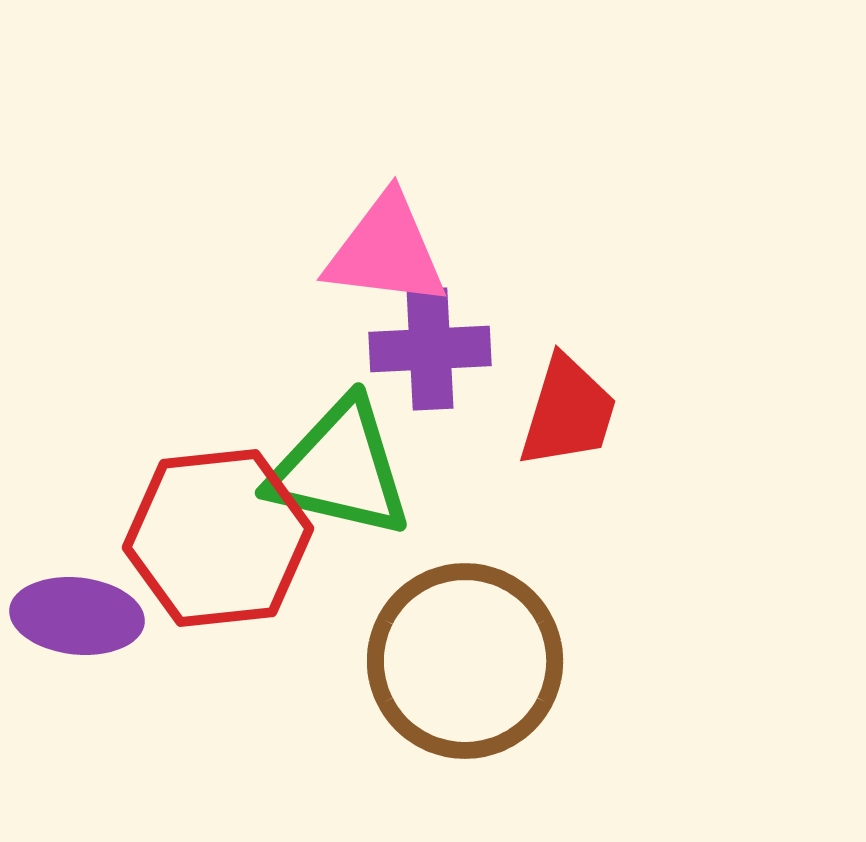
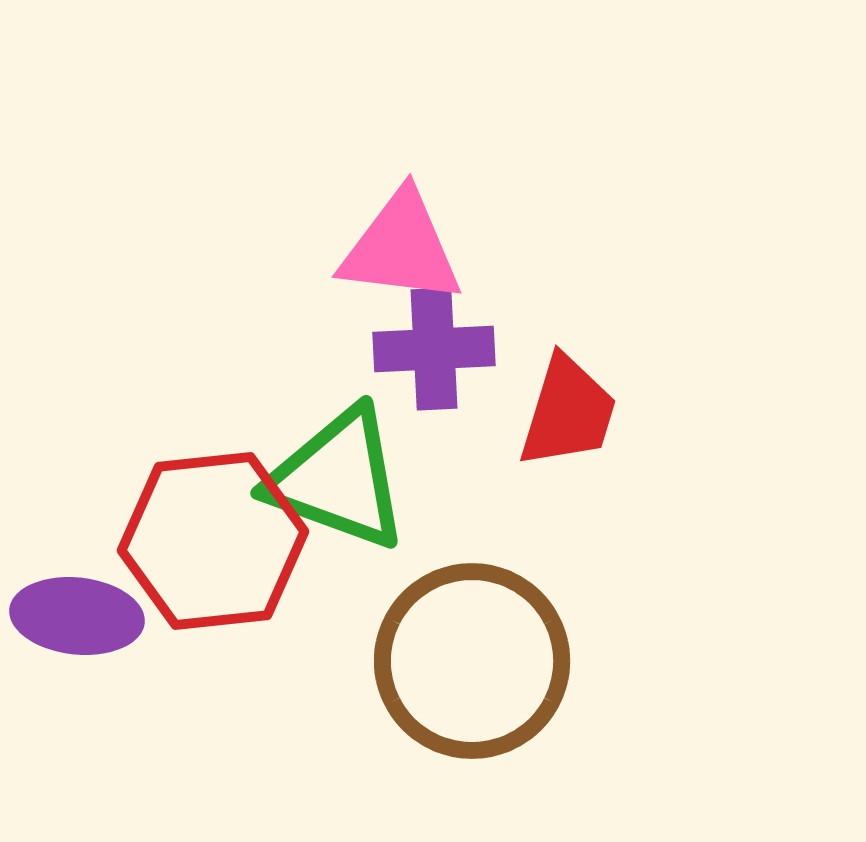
pink triangle: moved 15 px right, 3 px up
purple cross: moved 4 px right
green triangle: moved 2 px left, 10 px down; rotated 7 degrees clockwise
red hexagon: moved 5 px left, 3 px down
brown circle: moved 7 px right
